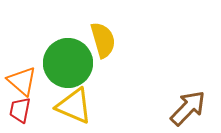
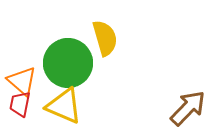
yellow semicircle: moved 2 px right, 2 px up
yellow triangle: moved 10 px left
red trapezoid: moved 6 px up
